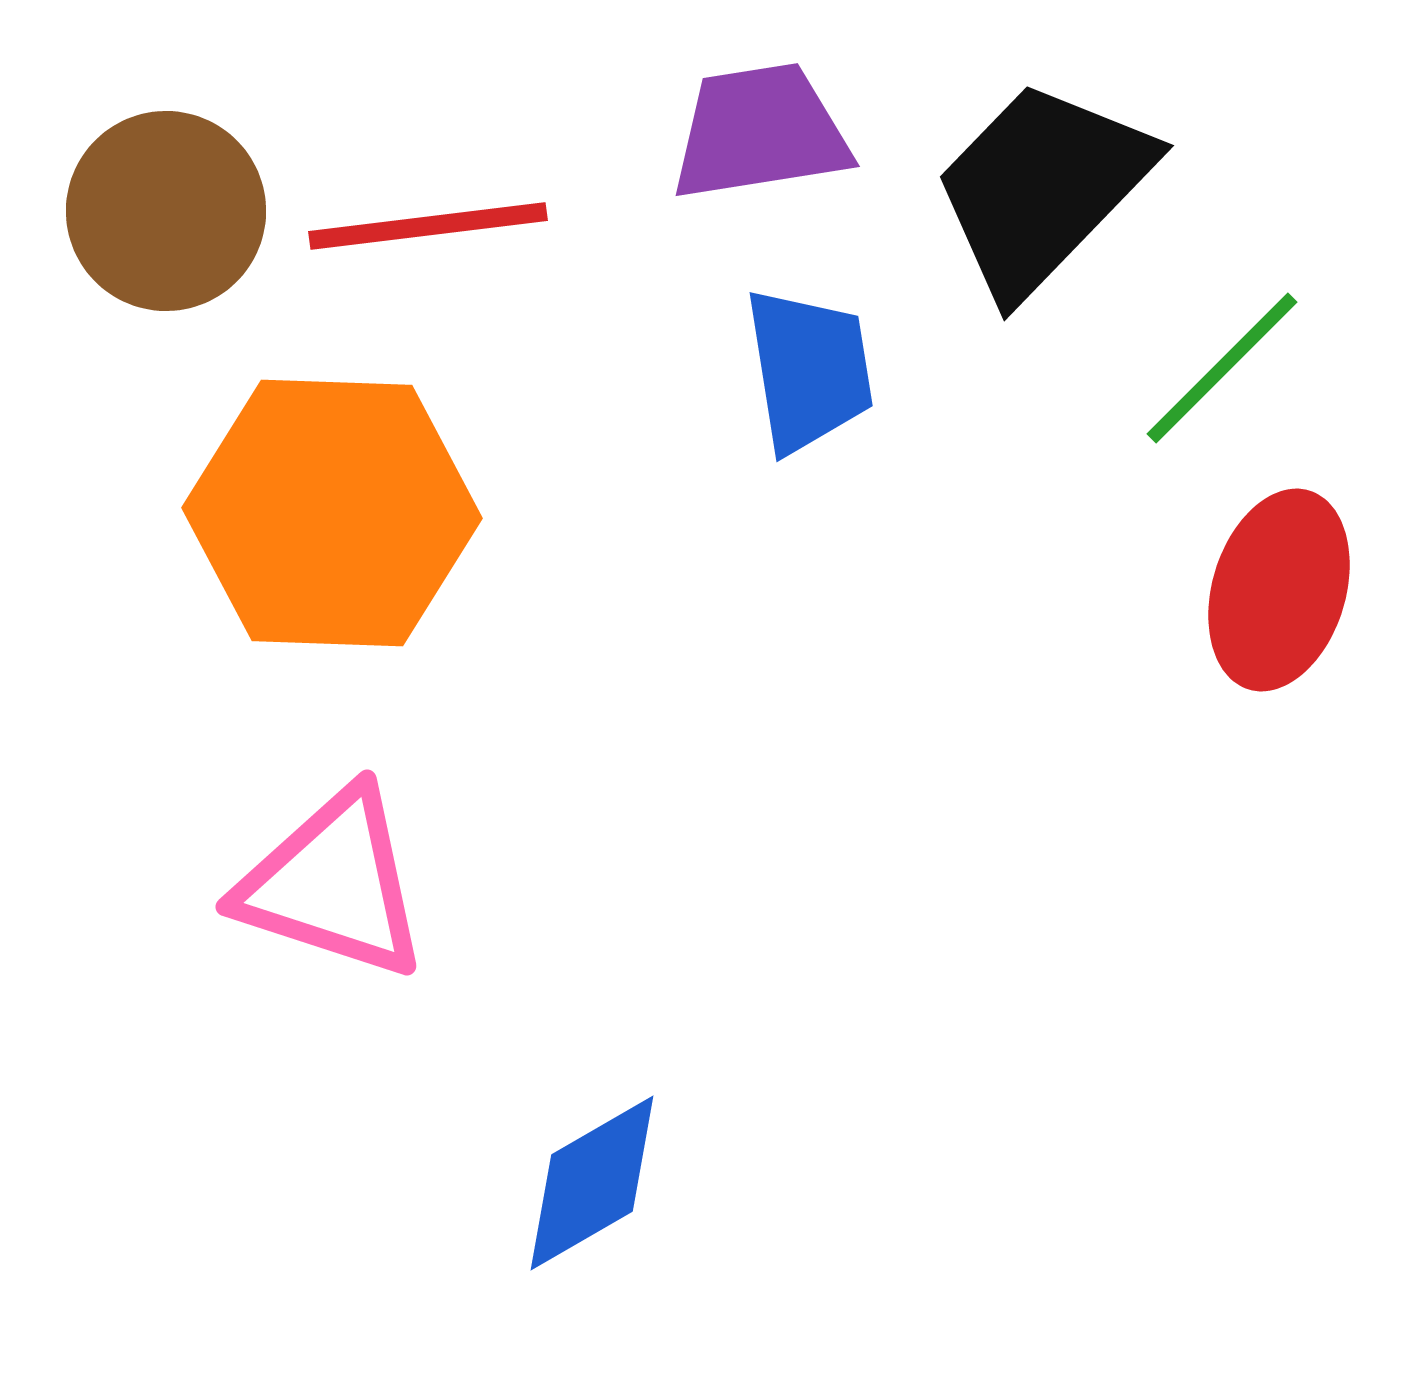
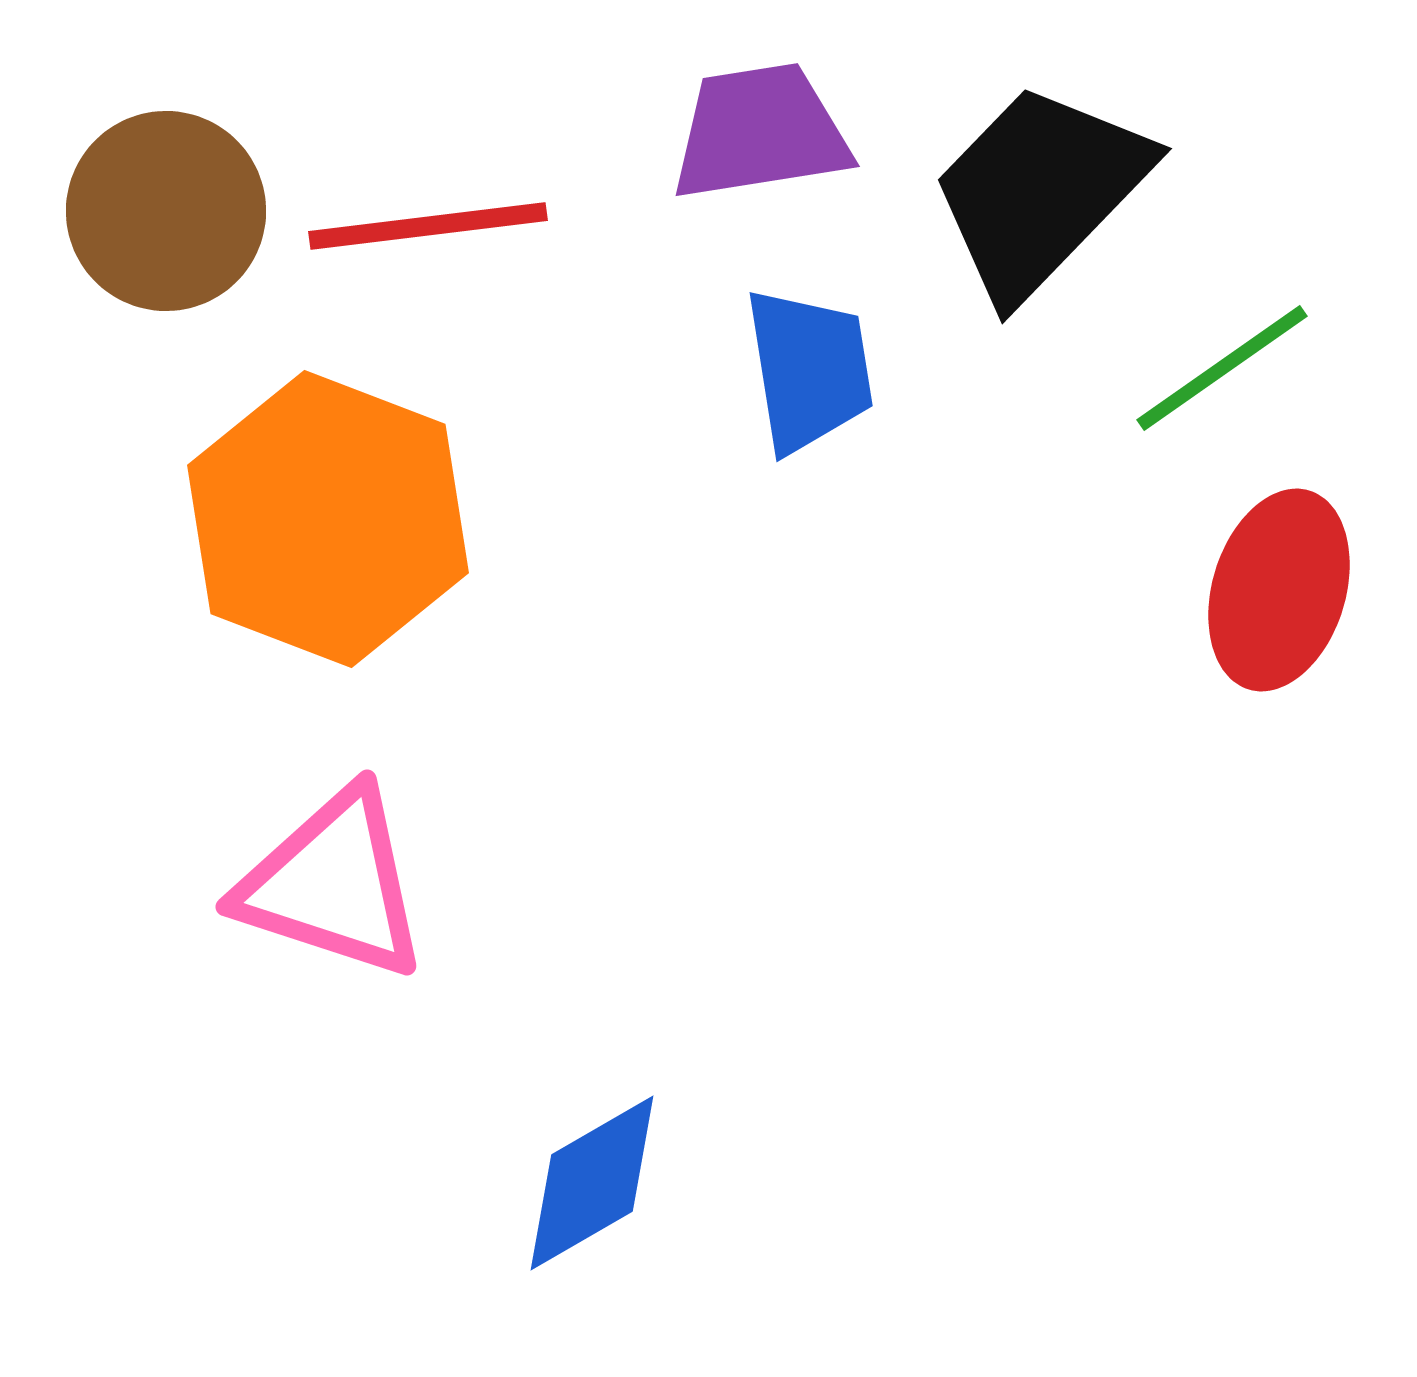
black trapezoid: moved 2 px left, 3 px down
green line: rotated 10 degrees clockwise
orange hexagon: moved 4 px left, 6 px down; rotated 19 degrees clockwise
